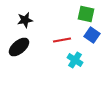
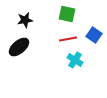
green square: moved 19 px left
blue square: moved 2 px right
red line: moved 6 px right, 1 px up
